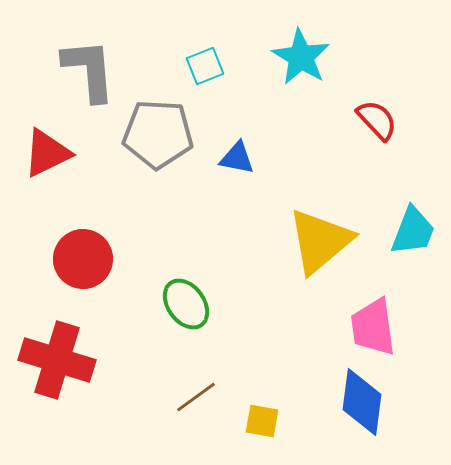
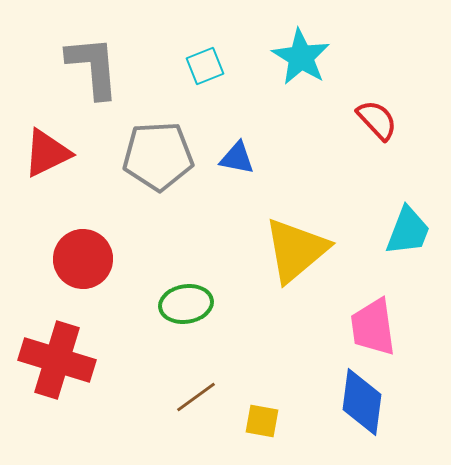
gray L-shape: moved 4 px right, 3 px up
gray pentagon: moved 22 px down; rotated 6 degrees counterclockwise
cyan trapezoid: moved 5 px left
yellow triangle: moved 24 px left, 9 px down
green ellipse: rotated 63 degrees counterclockwise
